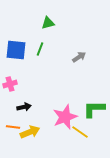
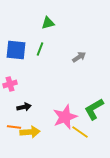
green L-shape: rotated 30 degrees counterclockwise
orange line: moved 1 px right
yellow arrow: rotated 18 degrees clockwise
